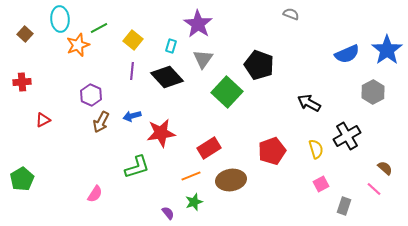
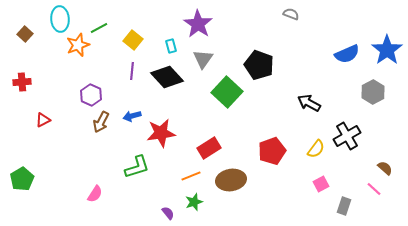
cyan rectangle: rotated 32 degrees counterclockwise
yellow semicircle: rotated 54 degrees clockwise
